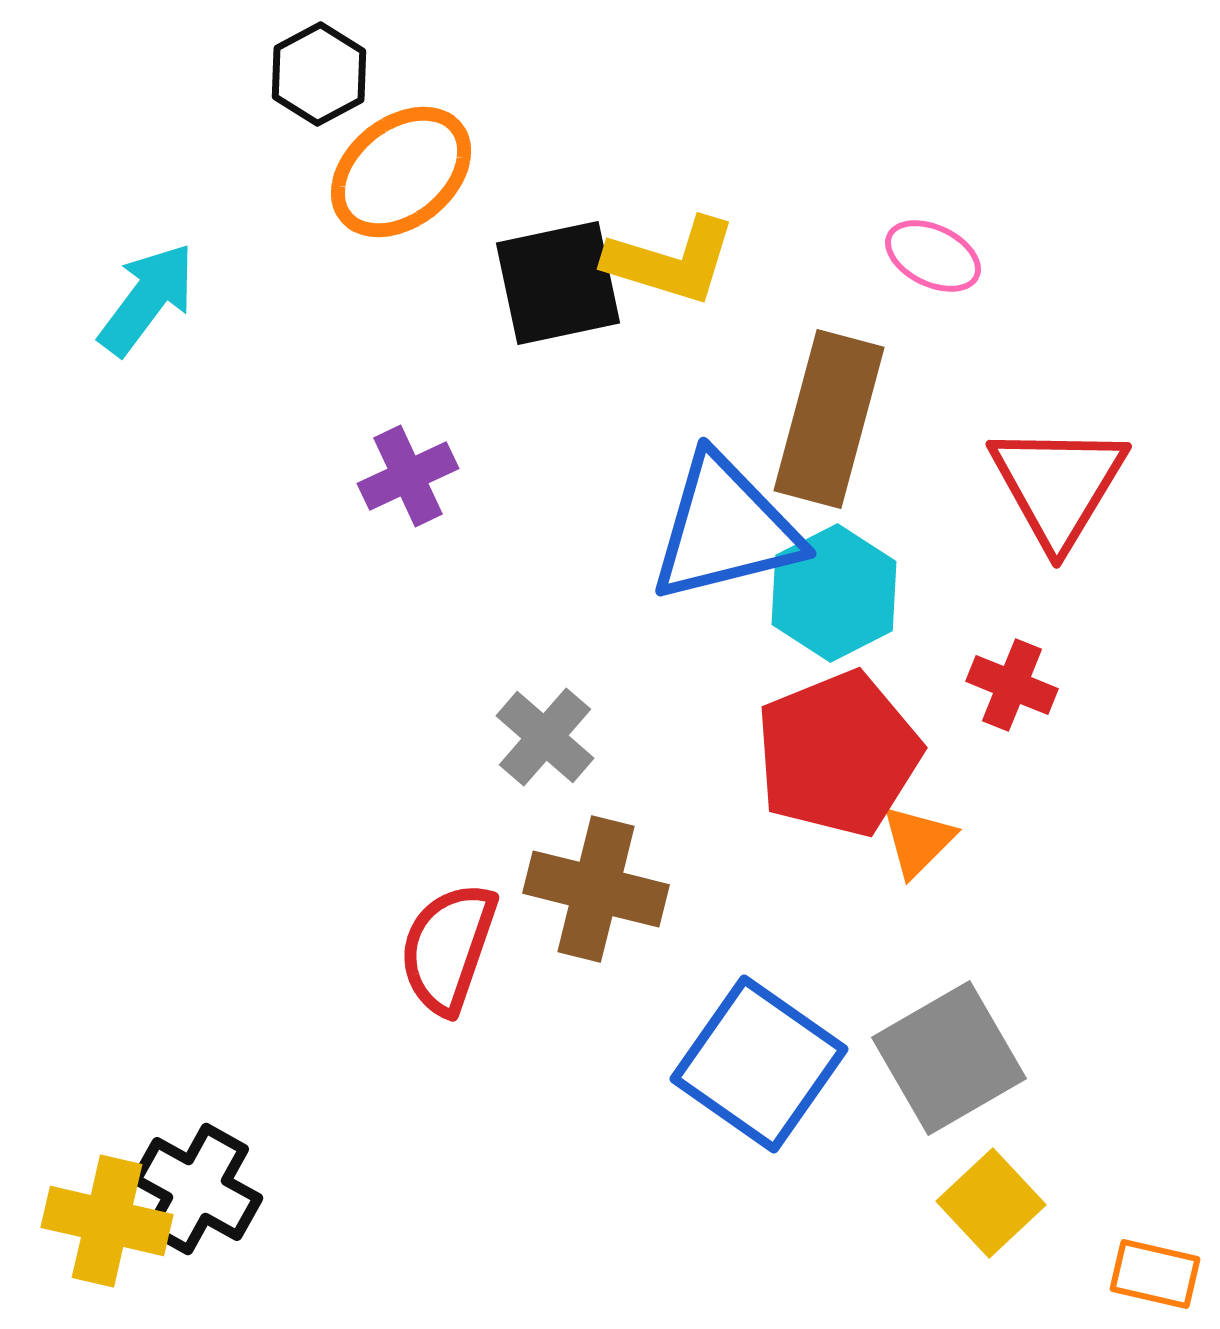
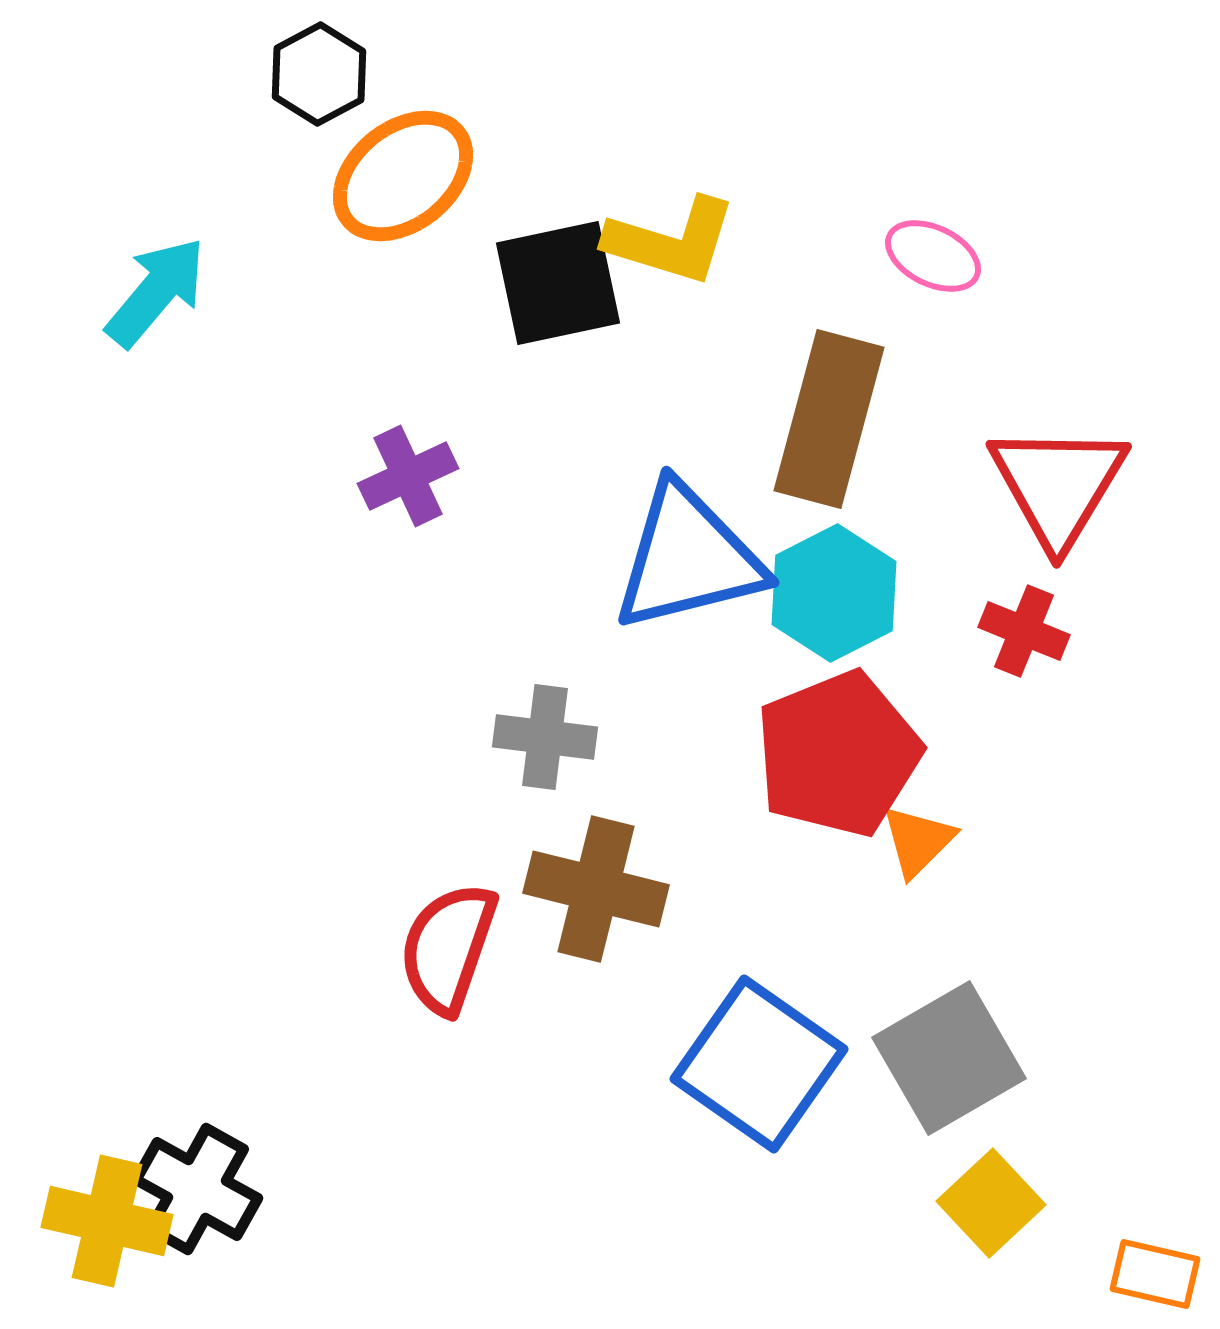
orange ellipse: moved 2 px right, 4 px down
yellow L-shape: moved 20 px up
cyan arrow: moved 9 px right, 7 px up; rotated 3 degrees clockwise
blue triangle: moved 37 px left, 29 px down
red cross: moved 12 px right, 54 px up
gray cross: rotated 34 degrees counterclockwise
